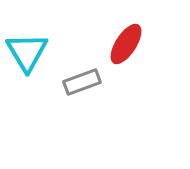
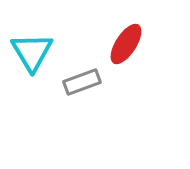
cyan triangle: moved 5 px right
